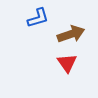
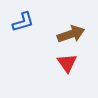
blue L-shape: moved 15 px left, 4 px down
